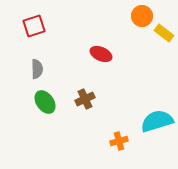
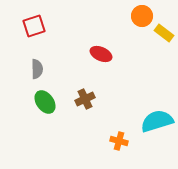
orange cross: rotated 30 degrees clockwise
